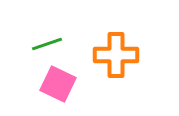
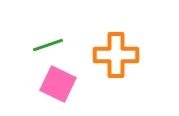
green line: moved 1 px right, 1 px down
